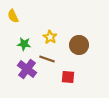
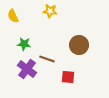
yellow star: moved 26 px up; rotated 24 degrees counterclockwise
